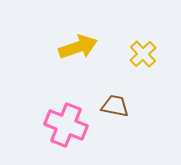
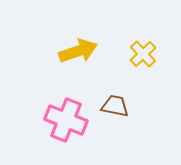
yellow arrow: moved 4 px down
pink cross: moved 5 px up
